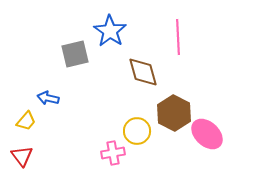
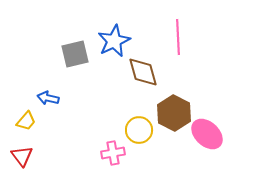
blue star: moved 4 px right, 10 px down; rotated 12 degrees clockwise
yellow circle: moved 2 px right, 1 px up
